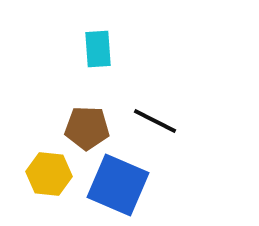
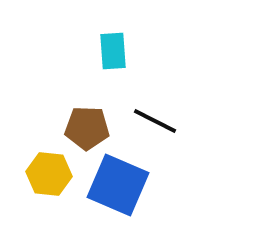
cyan rectangle: moved 15 px right, 2 px down
